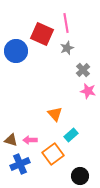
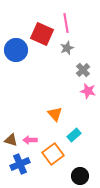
blue circle: moved 1 px up
cyan rectangle: moved 3 px right
